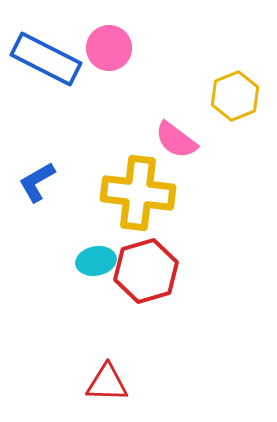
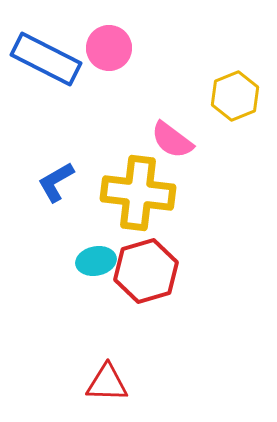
pink semicircle: moved 4 px left
blue L-shape: moved 19 px right
